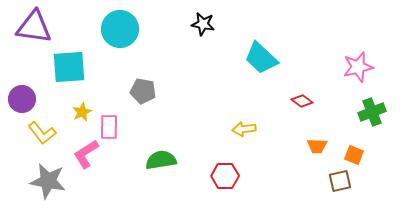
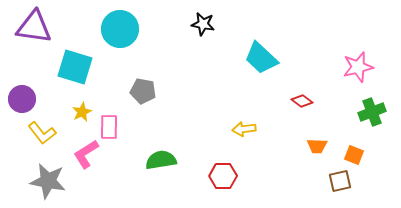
cyan square: moved 6 px right; rotated 21 degrees clockwise
red hexagon: moved 2 px left
